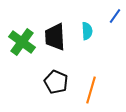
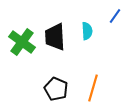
black pentagon: moved 7 px down
orange line: moved 2 px right, 2 px up
